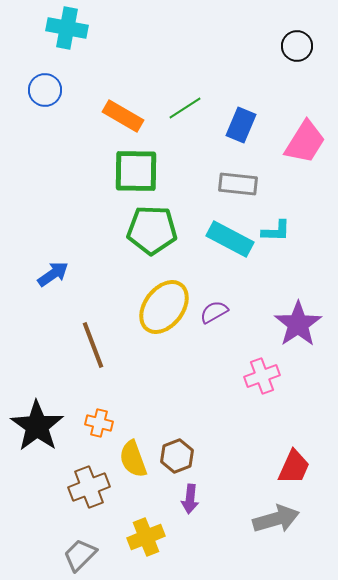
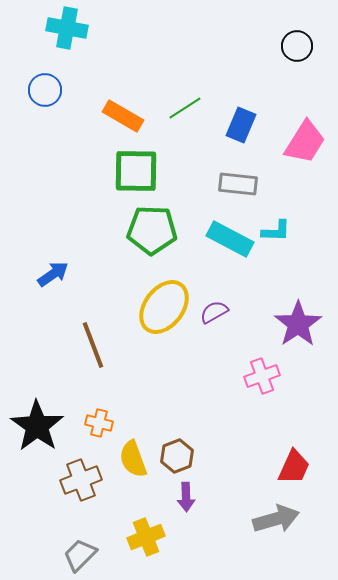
brown cross: moved 8 px left, 7 px up
purple arrow: moved 4 px left, 2 px up; rotated 8 degrees counterclockwise
